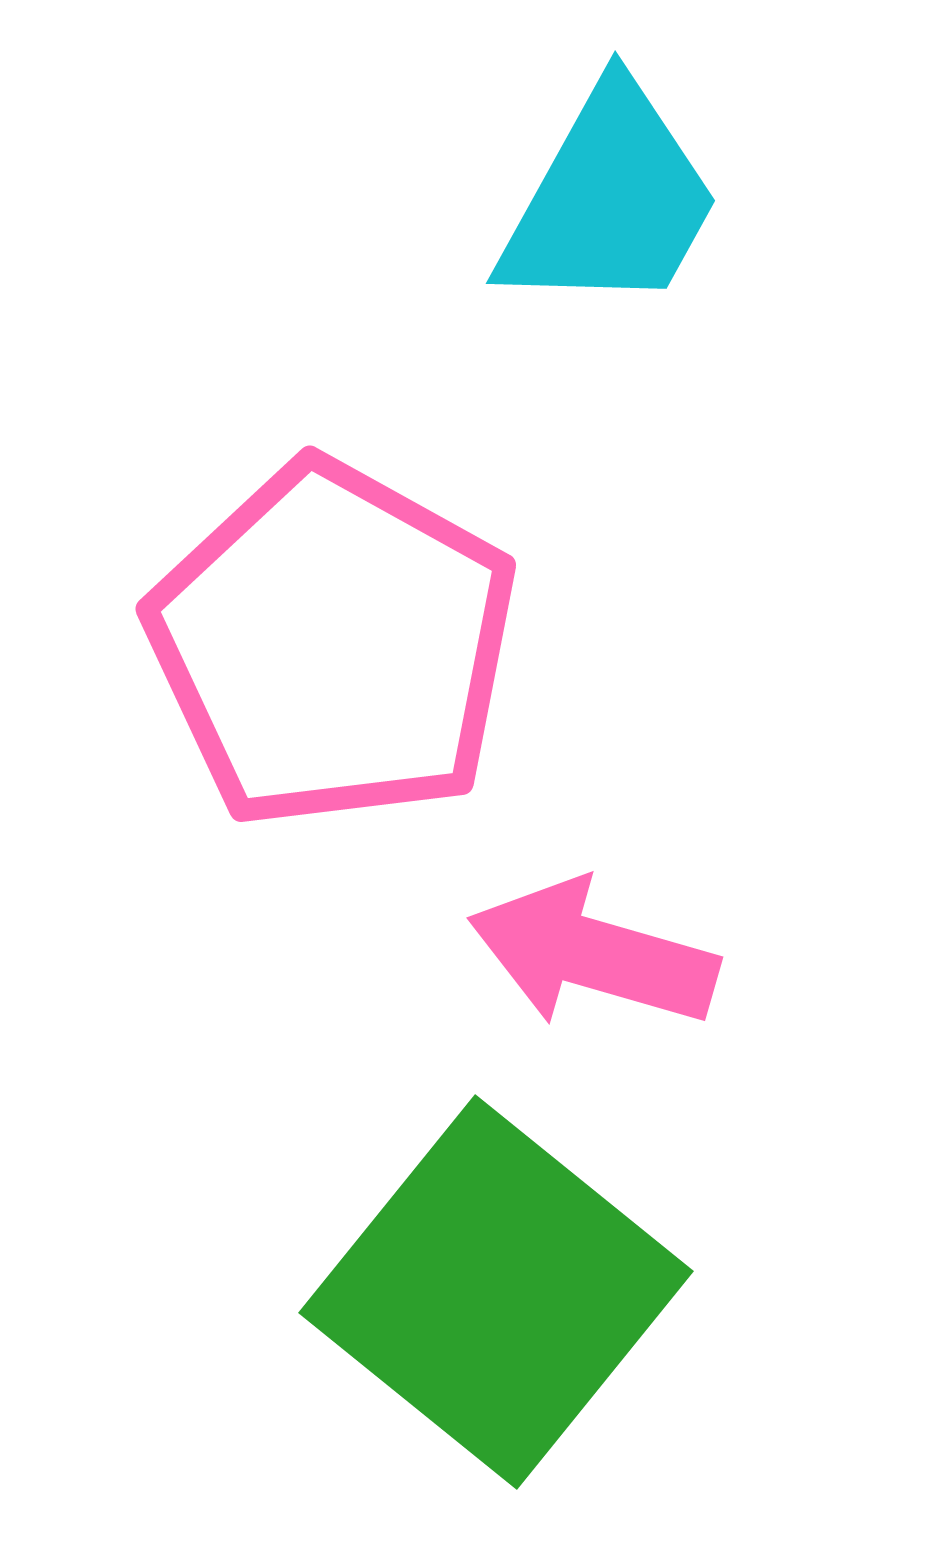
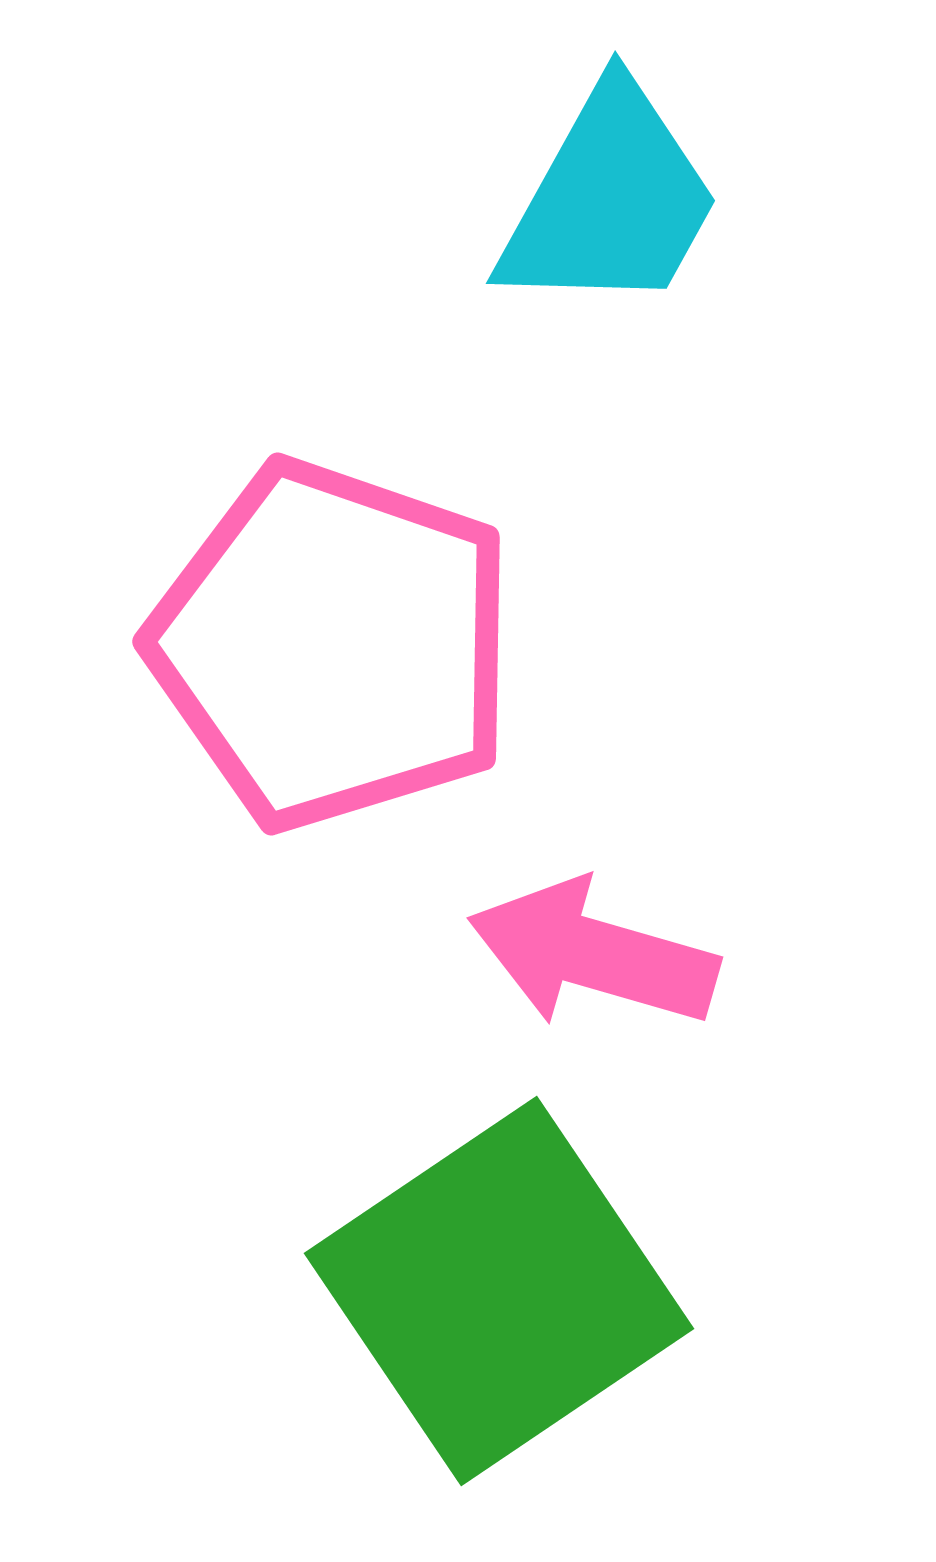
pink pentagon: rotated 10 degrees counterclockwise
green square: moved 3 px right, 1 px up; rotated 17 degrees clockwise
